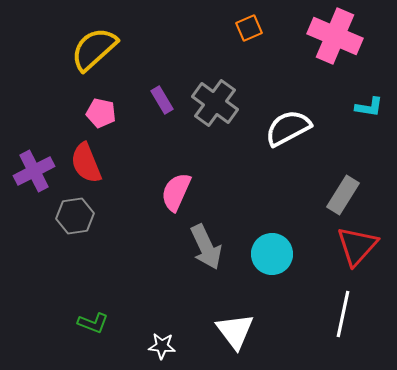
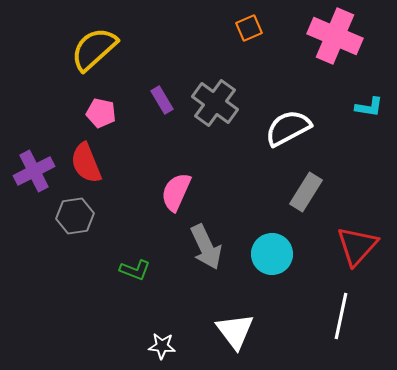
gray rectangle: moved 37 px left, 3 px up
white line: moved 2 px left, 2 px down
green L-shape: moved 42 px right, 53 px up
